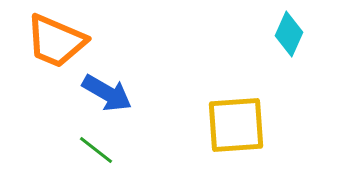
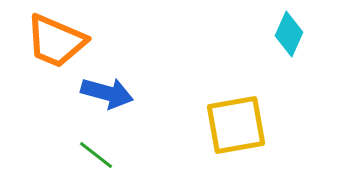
blue arrow: rotated 15 degrees counterclockwise
yellow square: rotated 6 degrees counterclockwise
green line: moved 5 px down
